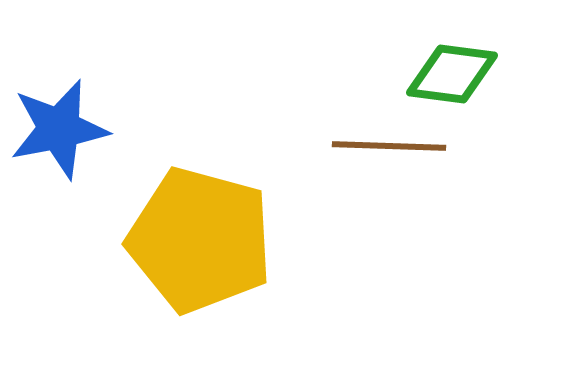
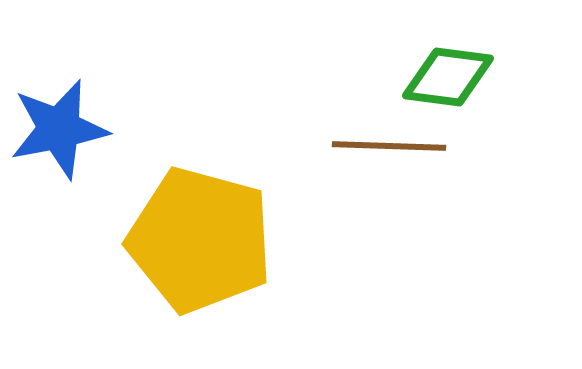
green diamond: moved 4 px left, 3 px down
